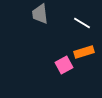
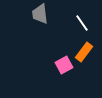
white line: rotated 24 degrees clockwise
orange rectangle: rotated 36 degrees counterclockwise
